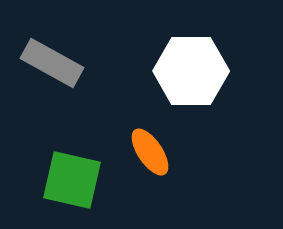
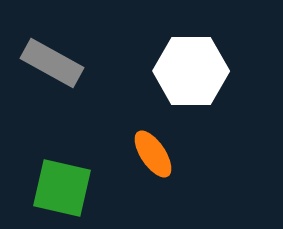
orange ellipse: moved 3 px right, 2 px down
green square: moved 10 px left, 8 px down
